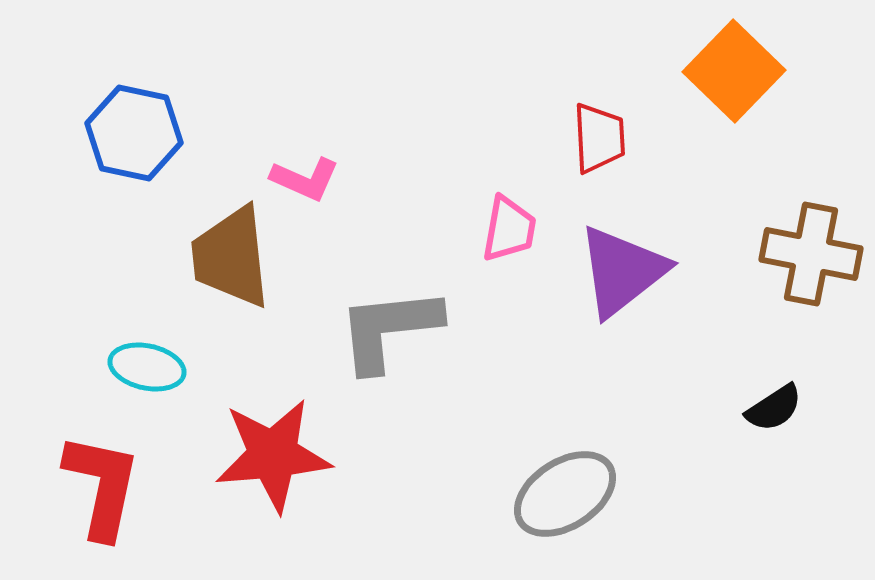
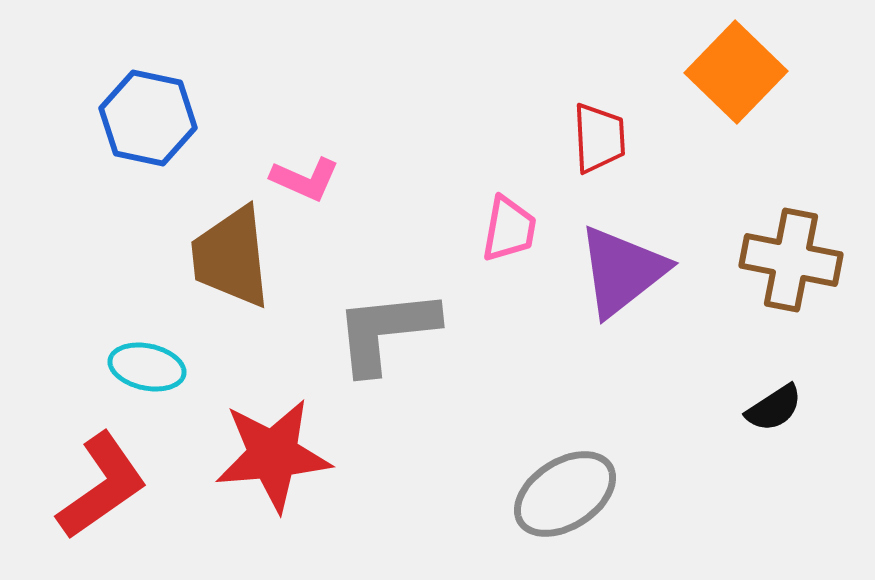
orange square: moved 2 px right, 1 px down
blue hexagon: moved 14 px right, 15 px up
brown cross: moved 20 px left, 6 px down
gray L-shape: moved 3 px left, 2 px down
red L-shape: rotated 43 degrees clockwise
